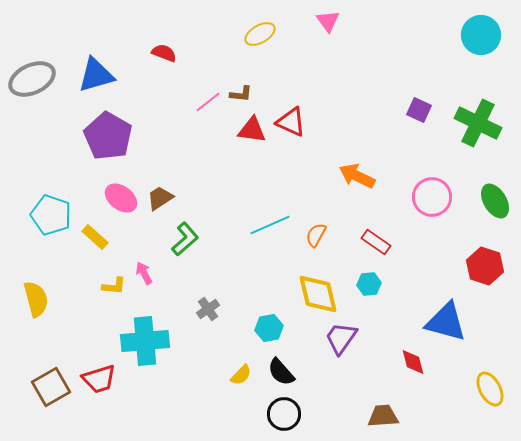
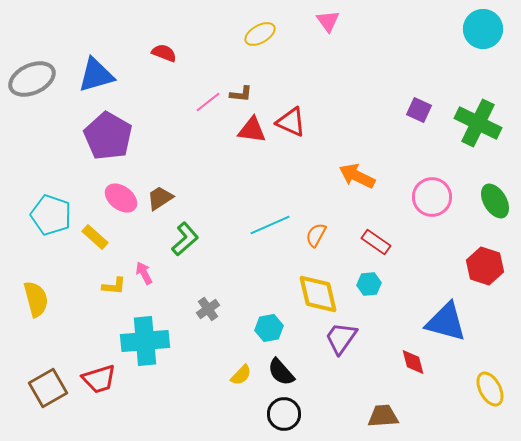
cyan circle at (481, 35): moved 2 px right, 6 px up
brown square at (51, 387): moved 3 px left, 1 px down
